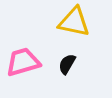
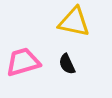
black semicircle: rotated 55 degrees counterclockwise
